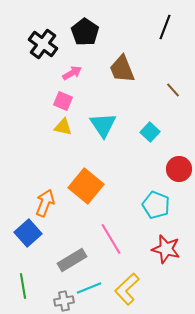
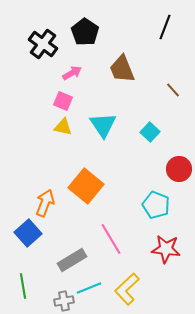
red star: rotated 8 degrees counterclockwise
